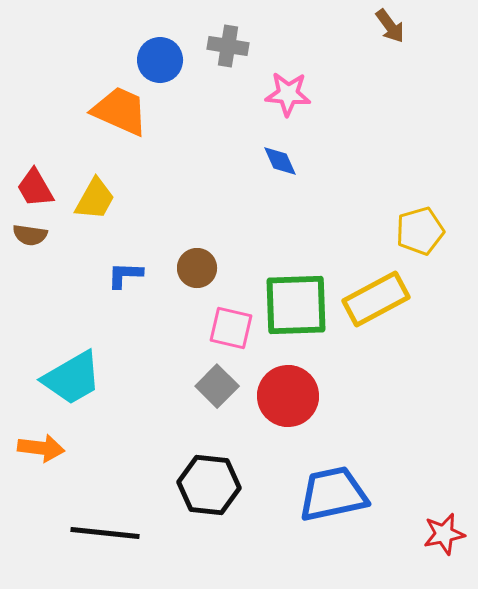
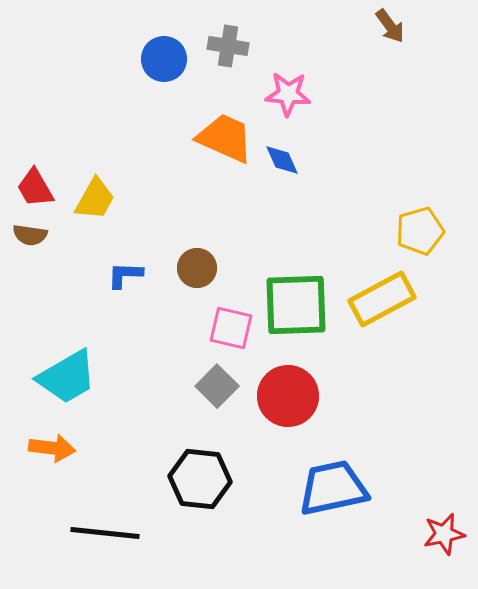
blue circle: moved 4 px right, 1 px up
orange trapezoid: moved 105 px right, 27 px down
blue diamond: moved 2 px right, 1 px up
yellow rectangle: moved 6 px right
cyan trapezoid: moved 5 px left, 1 px up
orange arrow: moved 11 px right
black hexagon: moved 9 px left, 6 px up
blue trapezoid: moved 6 px up
